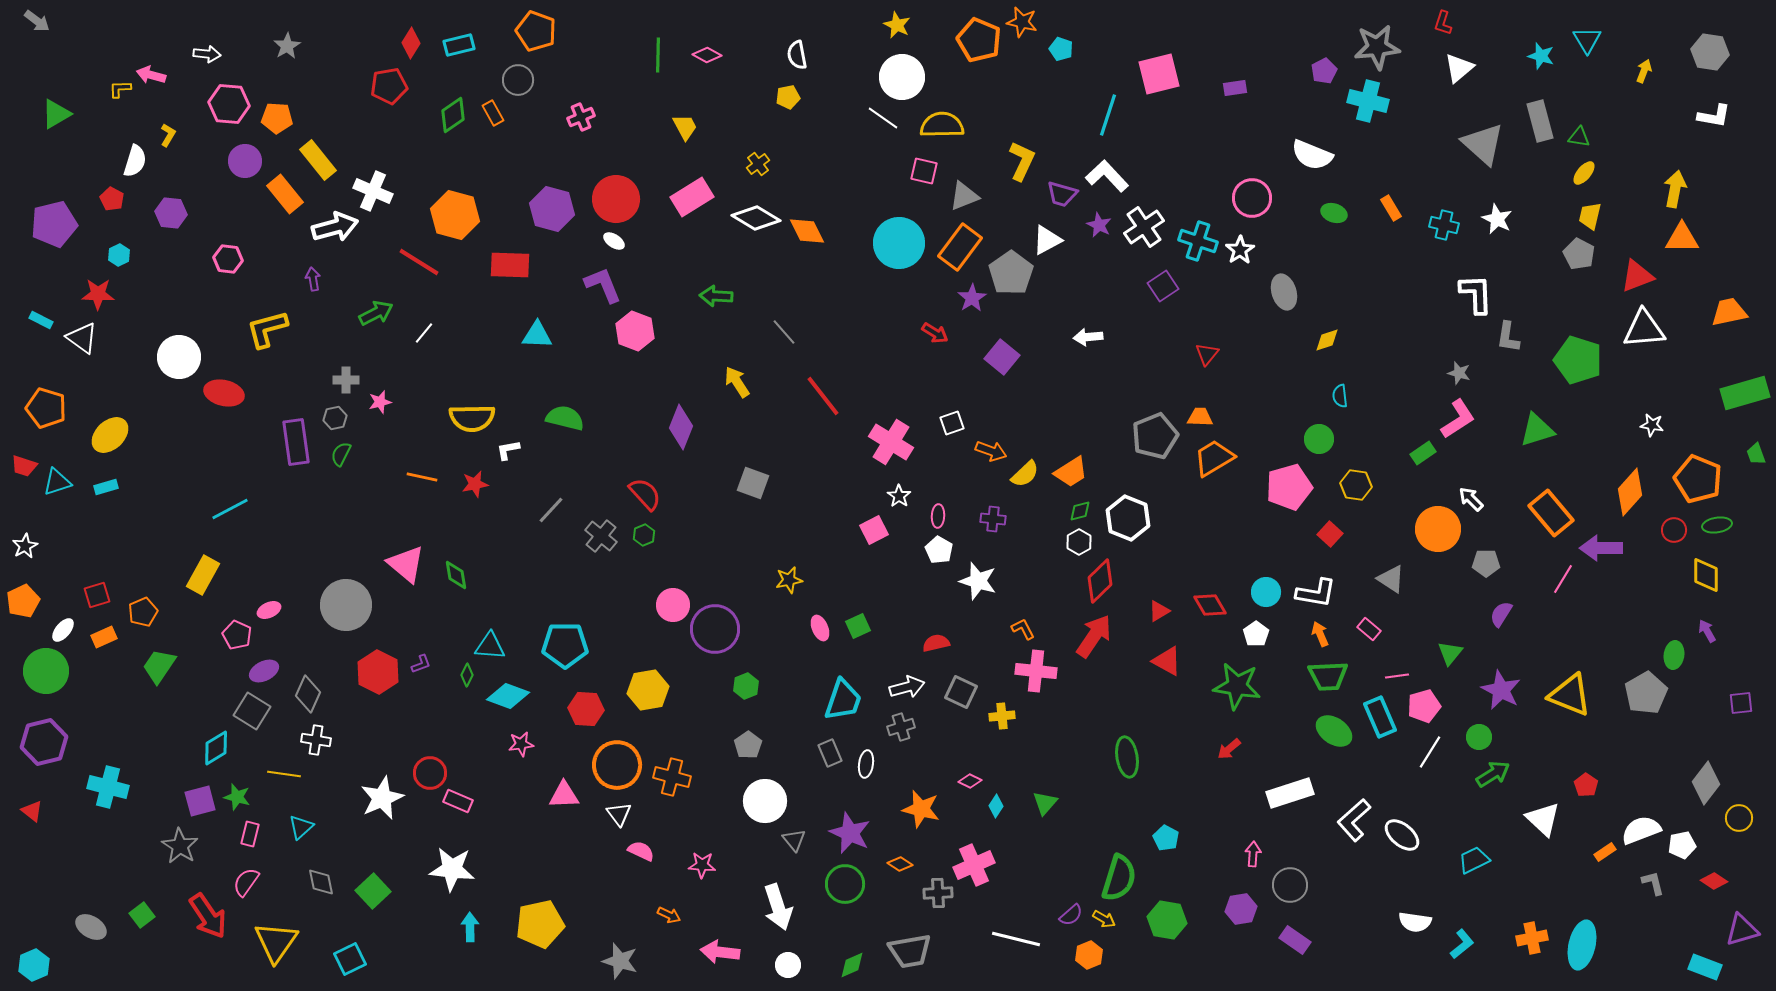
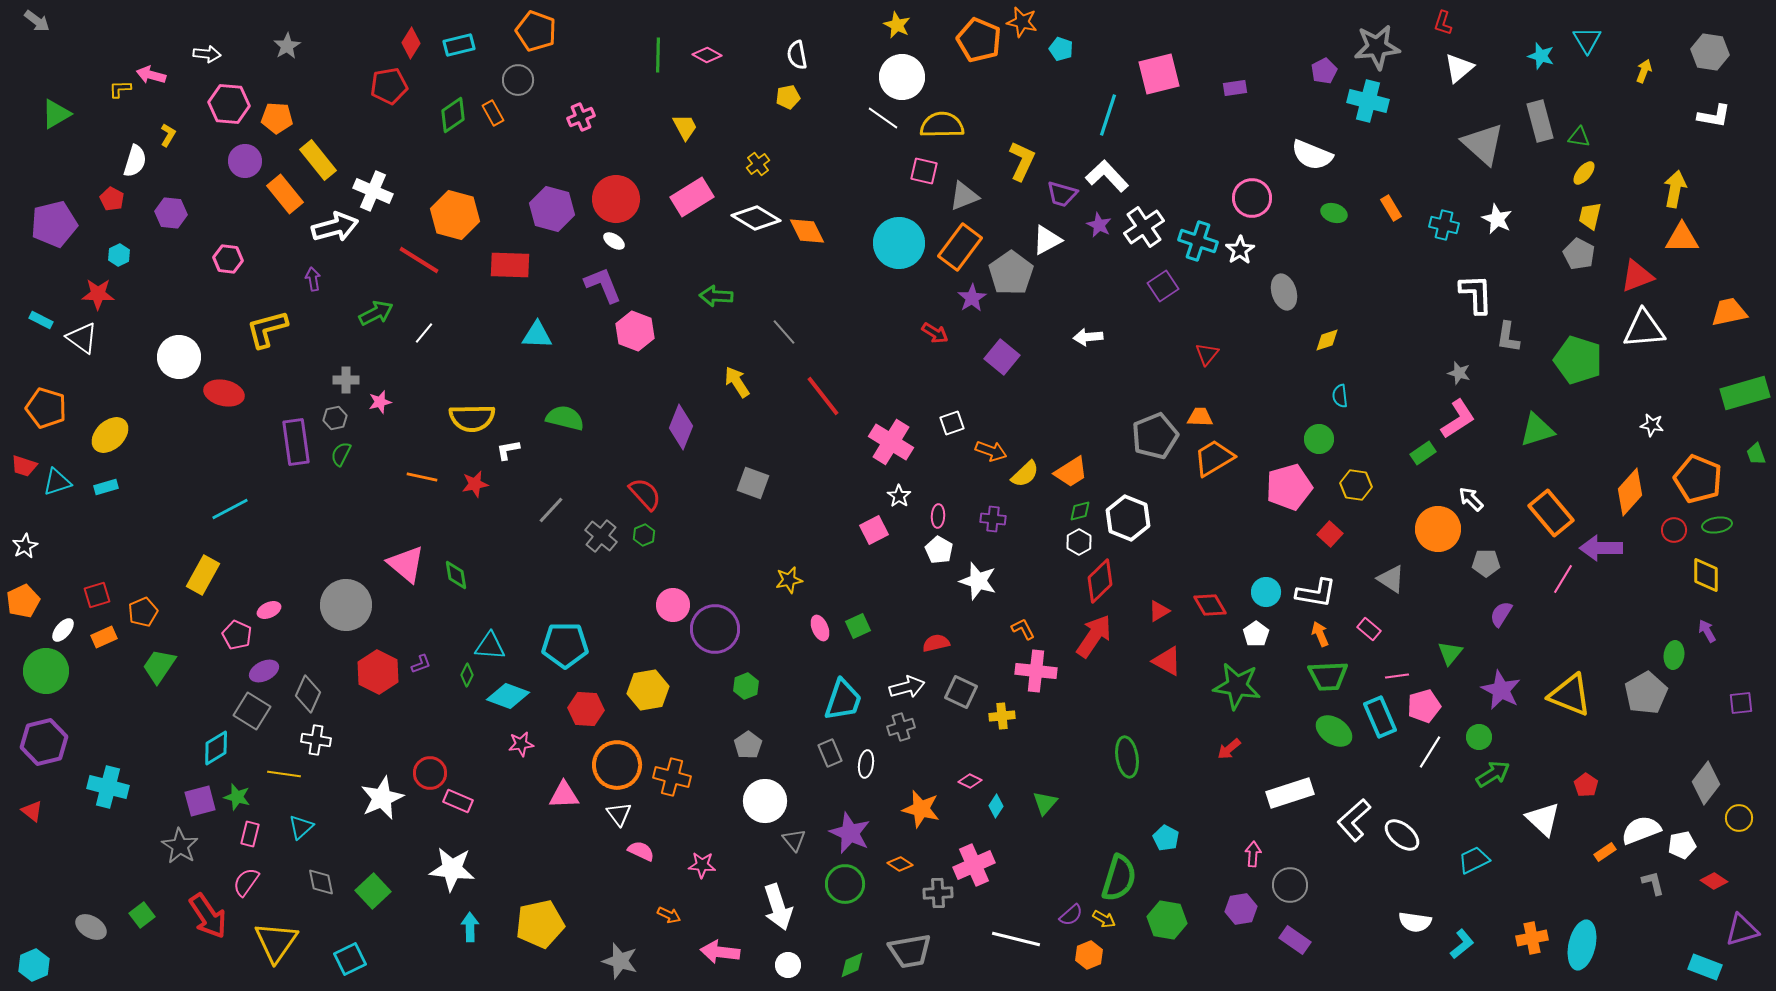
red line at (419, 262): moved 2 px up
